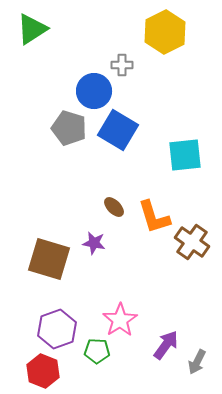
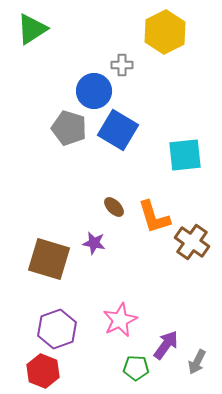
pink star: rotated 8 degrees clockwise
green pentagon: moved 39 px right, 17 px down
